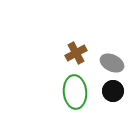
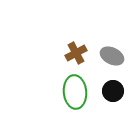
gray ellipse: moved 7 px up
